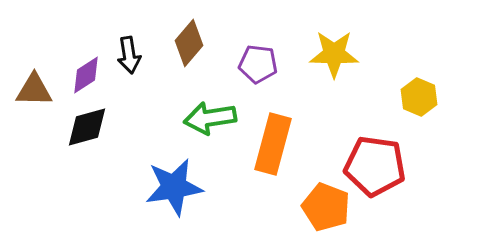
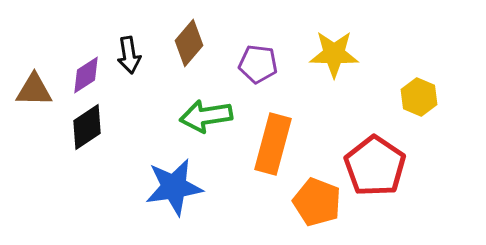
green arrow: moved 4 px left, 2 px up
black diamond: rotated 18 degrees counterclockwise
red pentagon: rotated 26 degrees clockwise
orange pentagon: moved 9 px left, 5 px up
